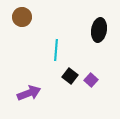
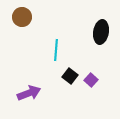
black ellipse: moved 2 px right, 2 px down
